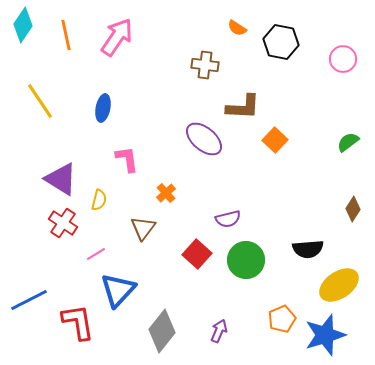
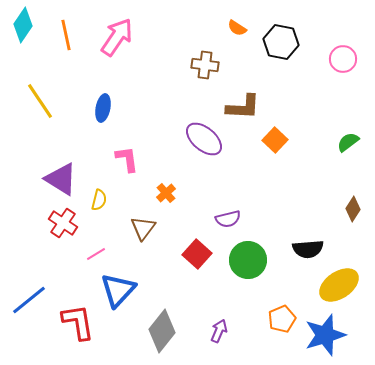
green circle: moved 2 px right
blue line: rotated 12 degrees counterclockwise
